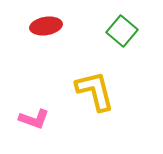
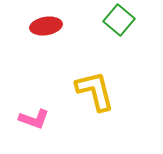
green square: moved 3 px left, 11 px up
